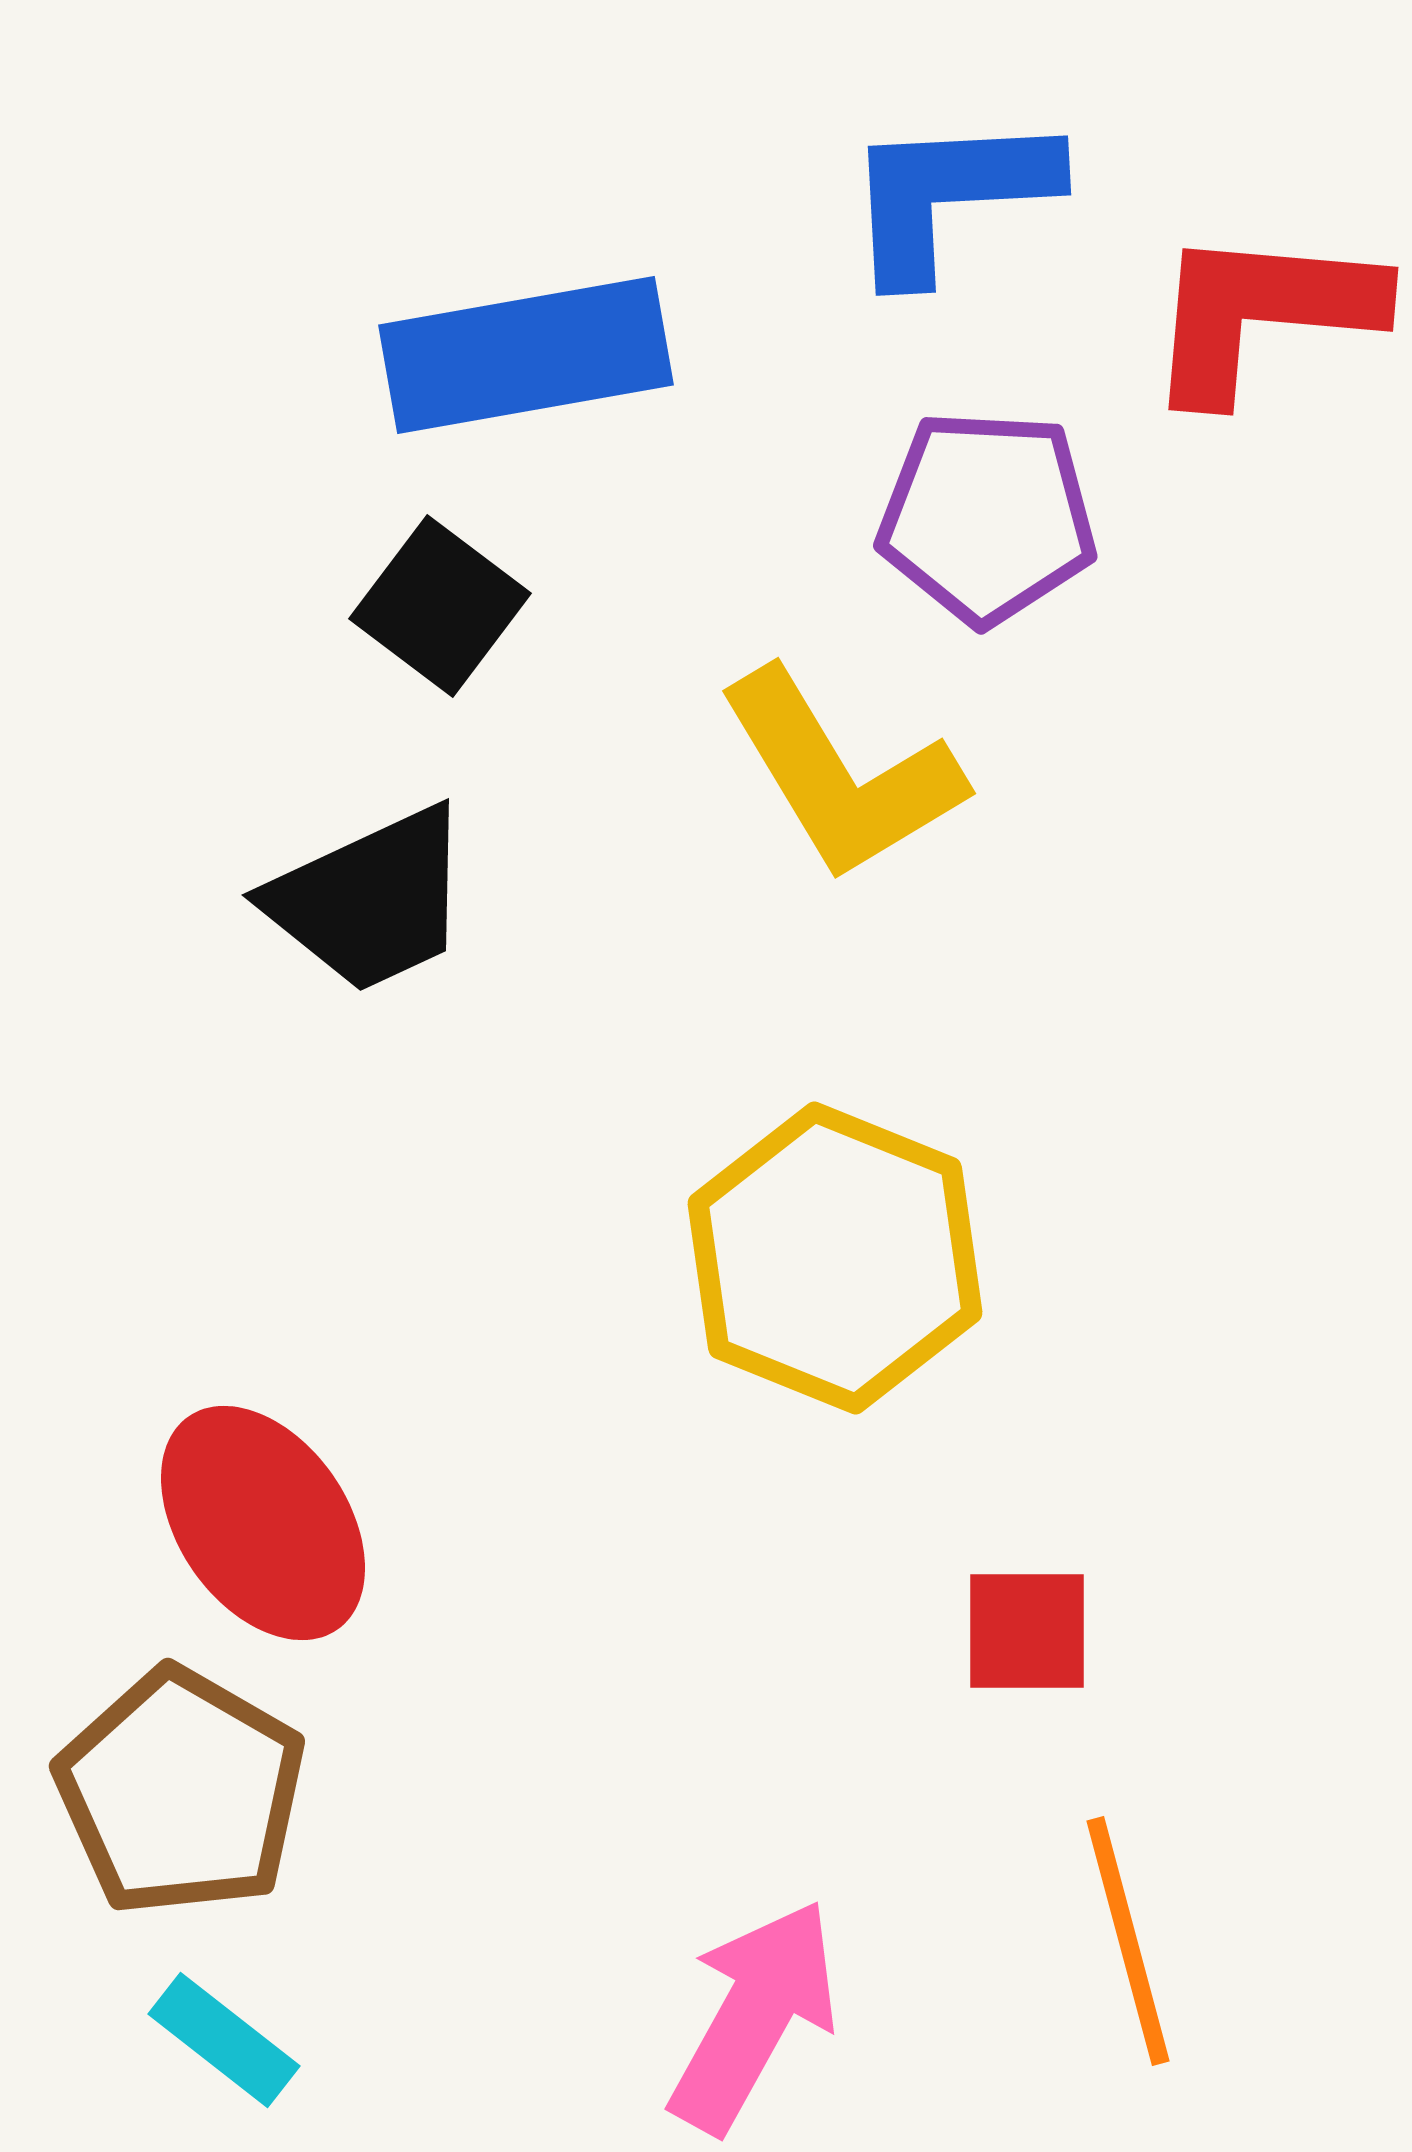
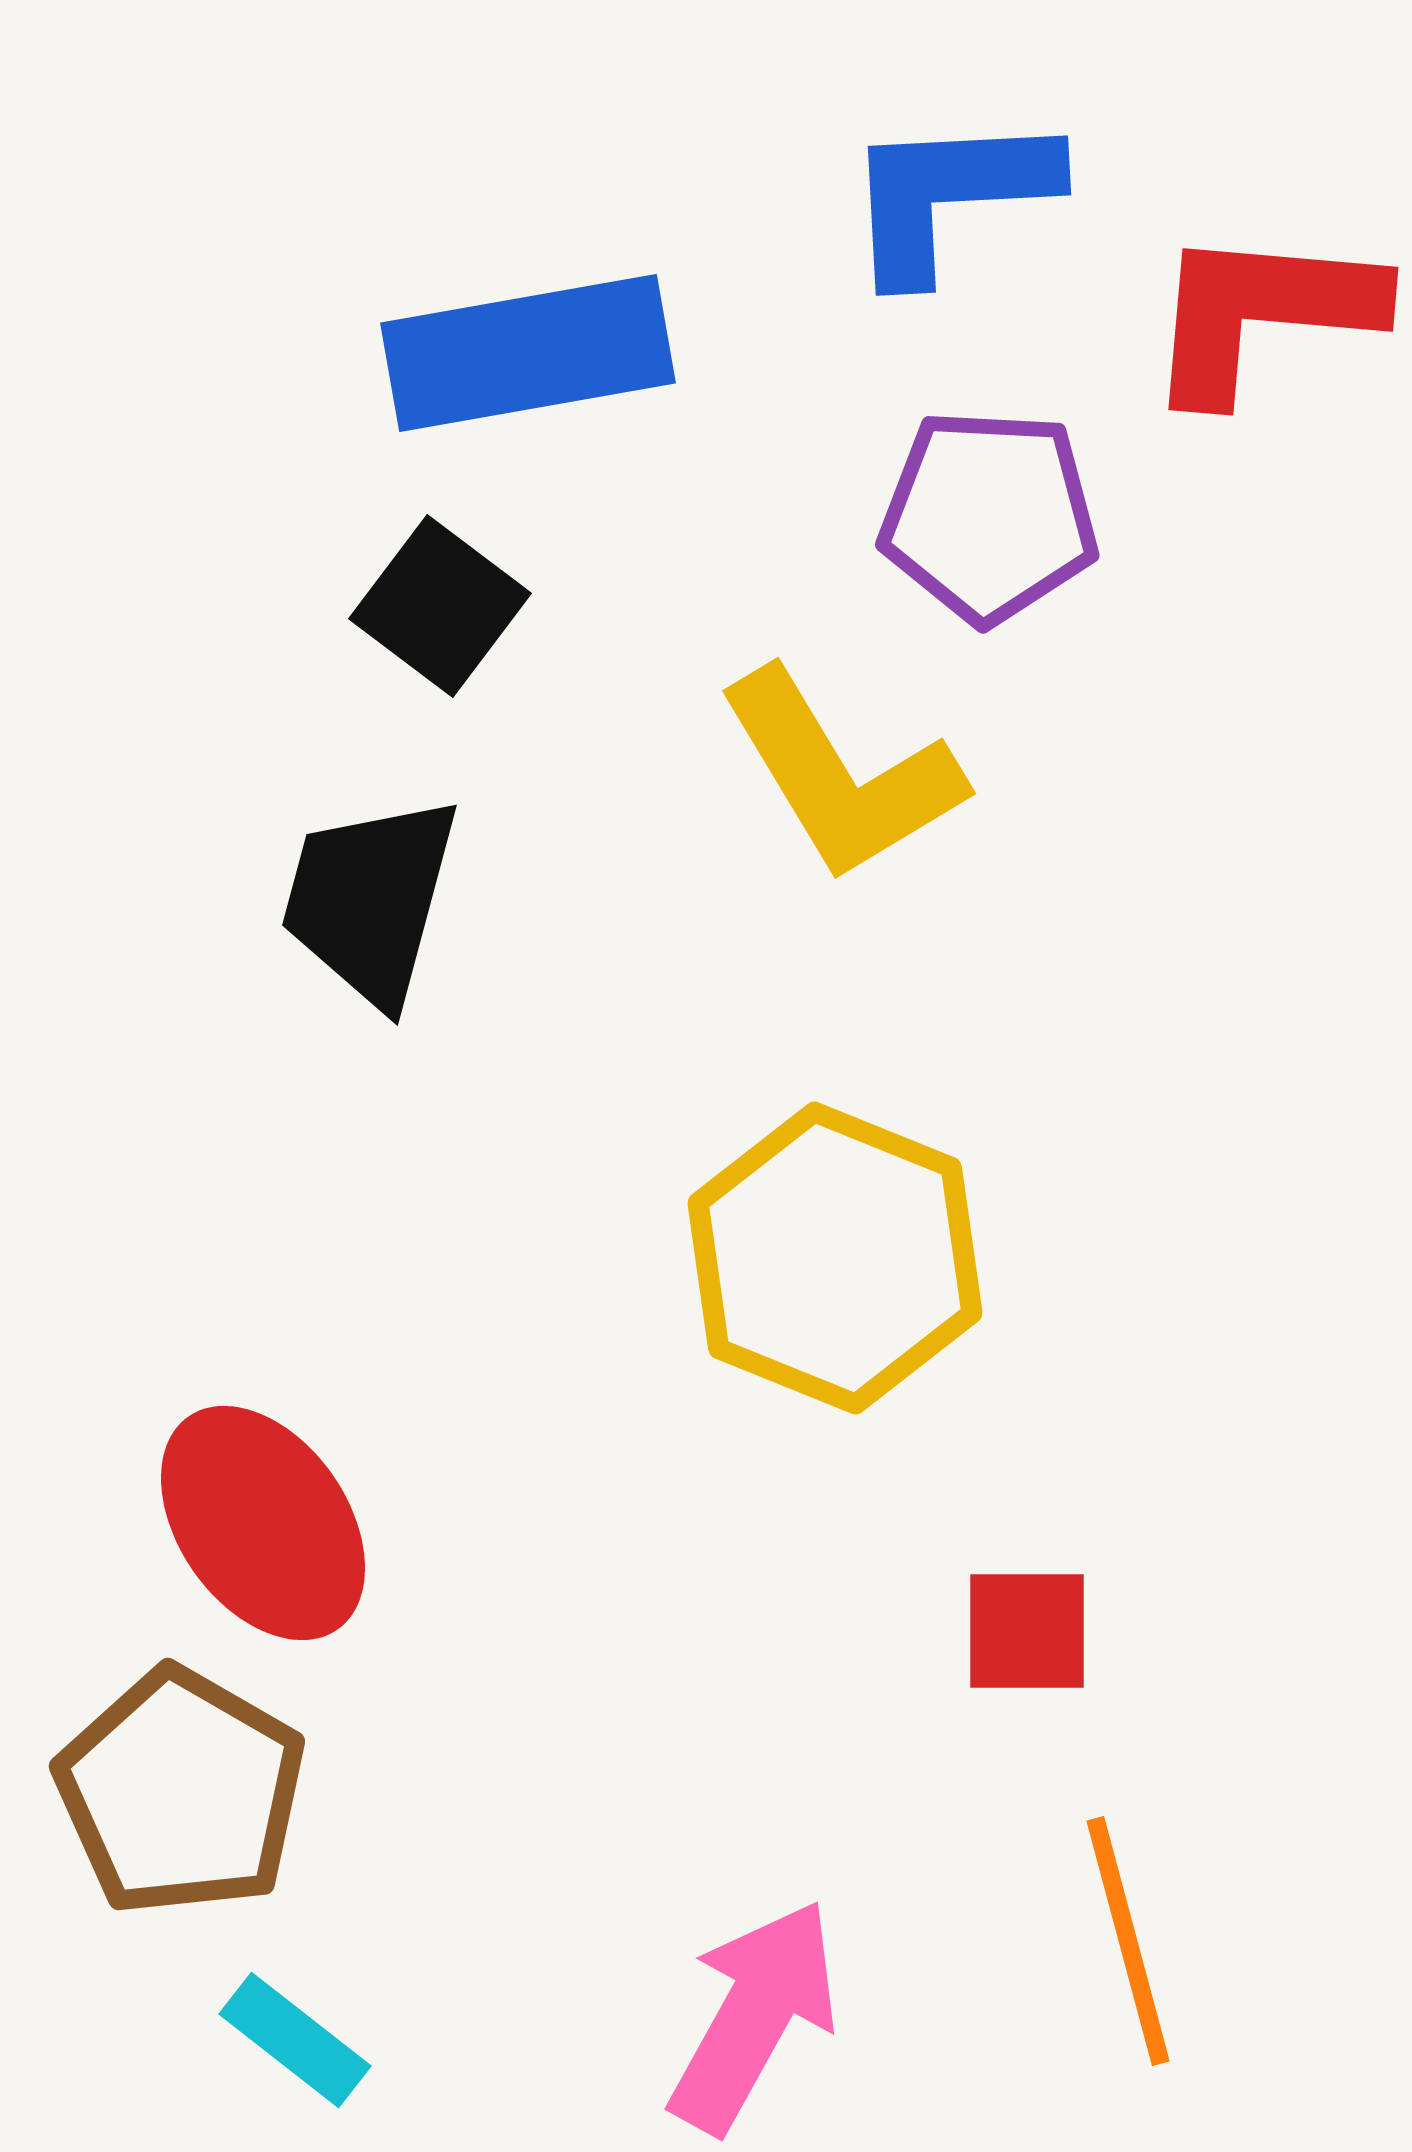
blue rectangle: moved 2 px right, 2 px up
purple pentagon: moved 2 px right, 1 px up
black trapezoid: rotated 130 degrees clockwise
cyan rectangle: moved 71 px right
